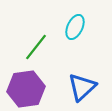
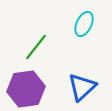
cyan ellipse: moved 9 px right, 3 px up
